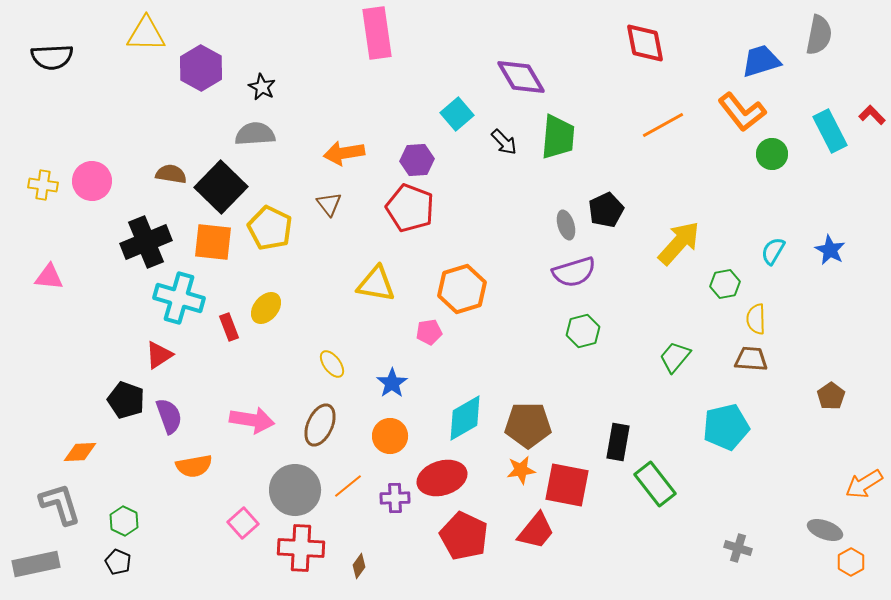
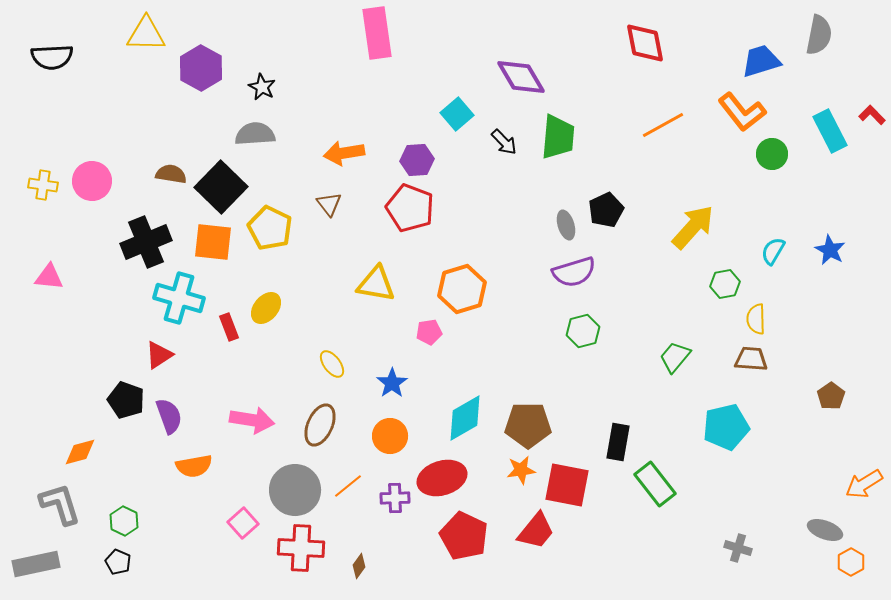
yellow arrow at (679, 243): moved 14 px right, 16 px up
orange diamond at (80, 452): rotated 12 degrees counterclockwise
